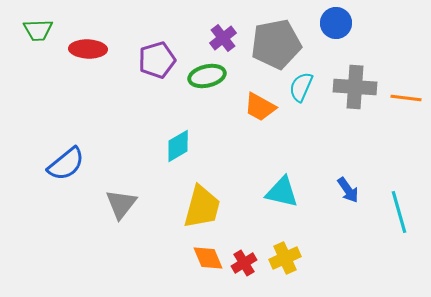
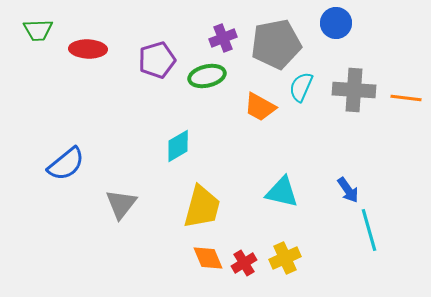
purple cross: rotated 16 degrees clockwise
gray cross: moved 1 px left, 3 px down
cyan line: moved 30 px left, 18 px down
